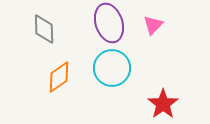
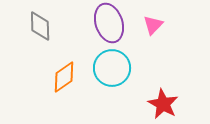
gray diamond: moved 4 px left, 3 px up
orange diamond: moved 5 px right
red star: rotated 8 degrees counterclockwise
